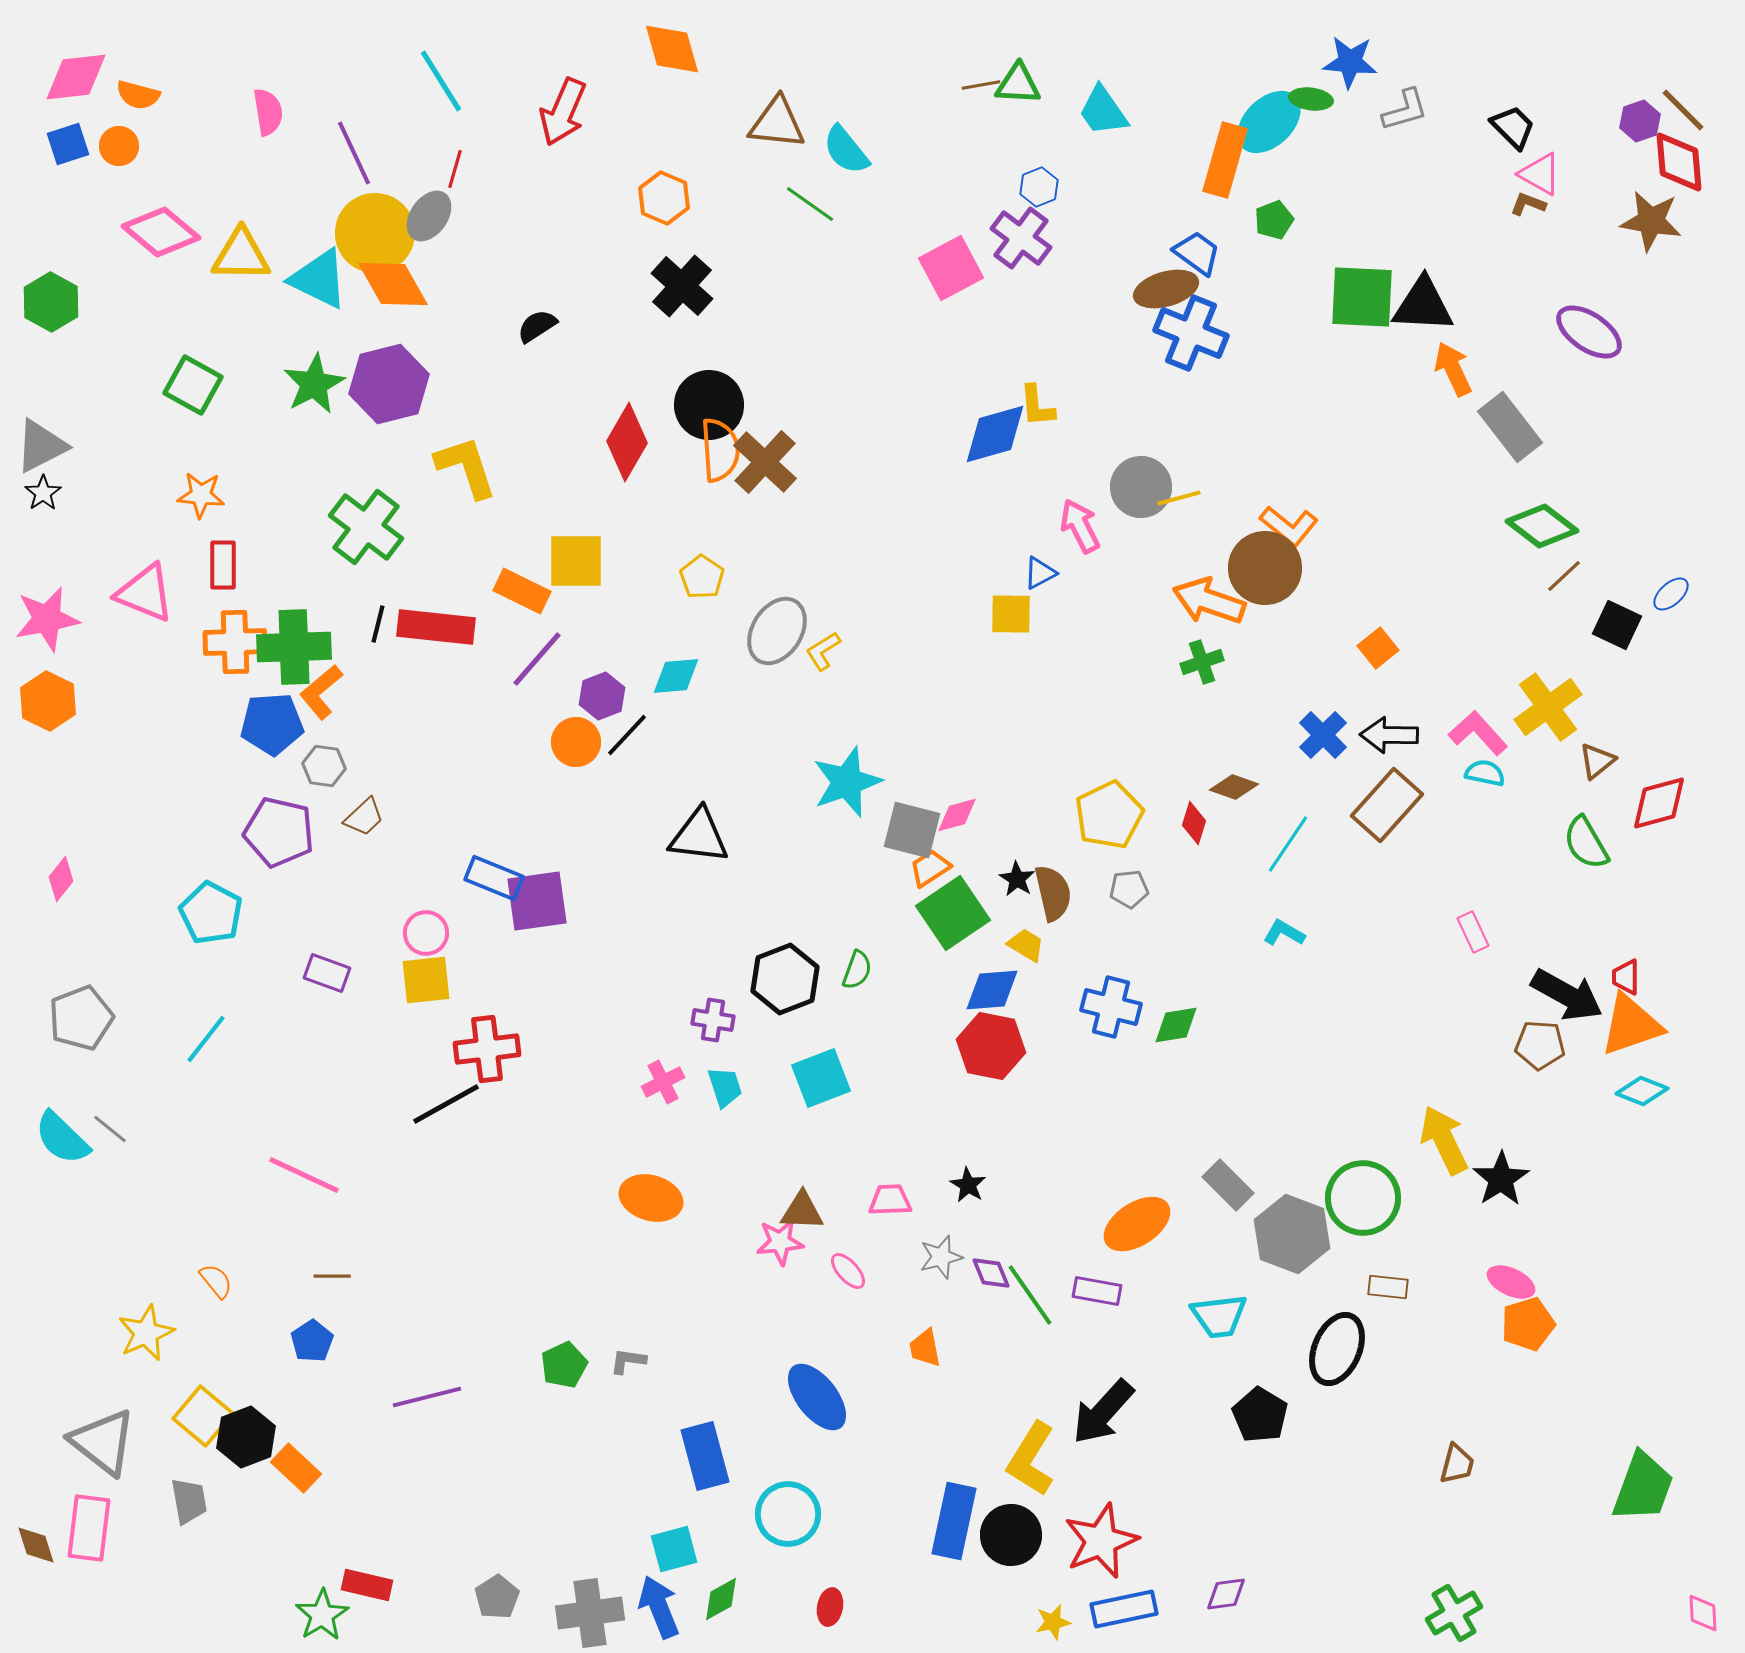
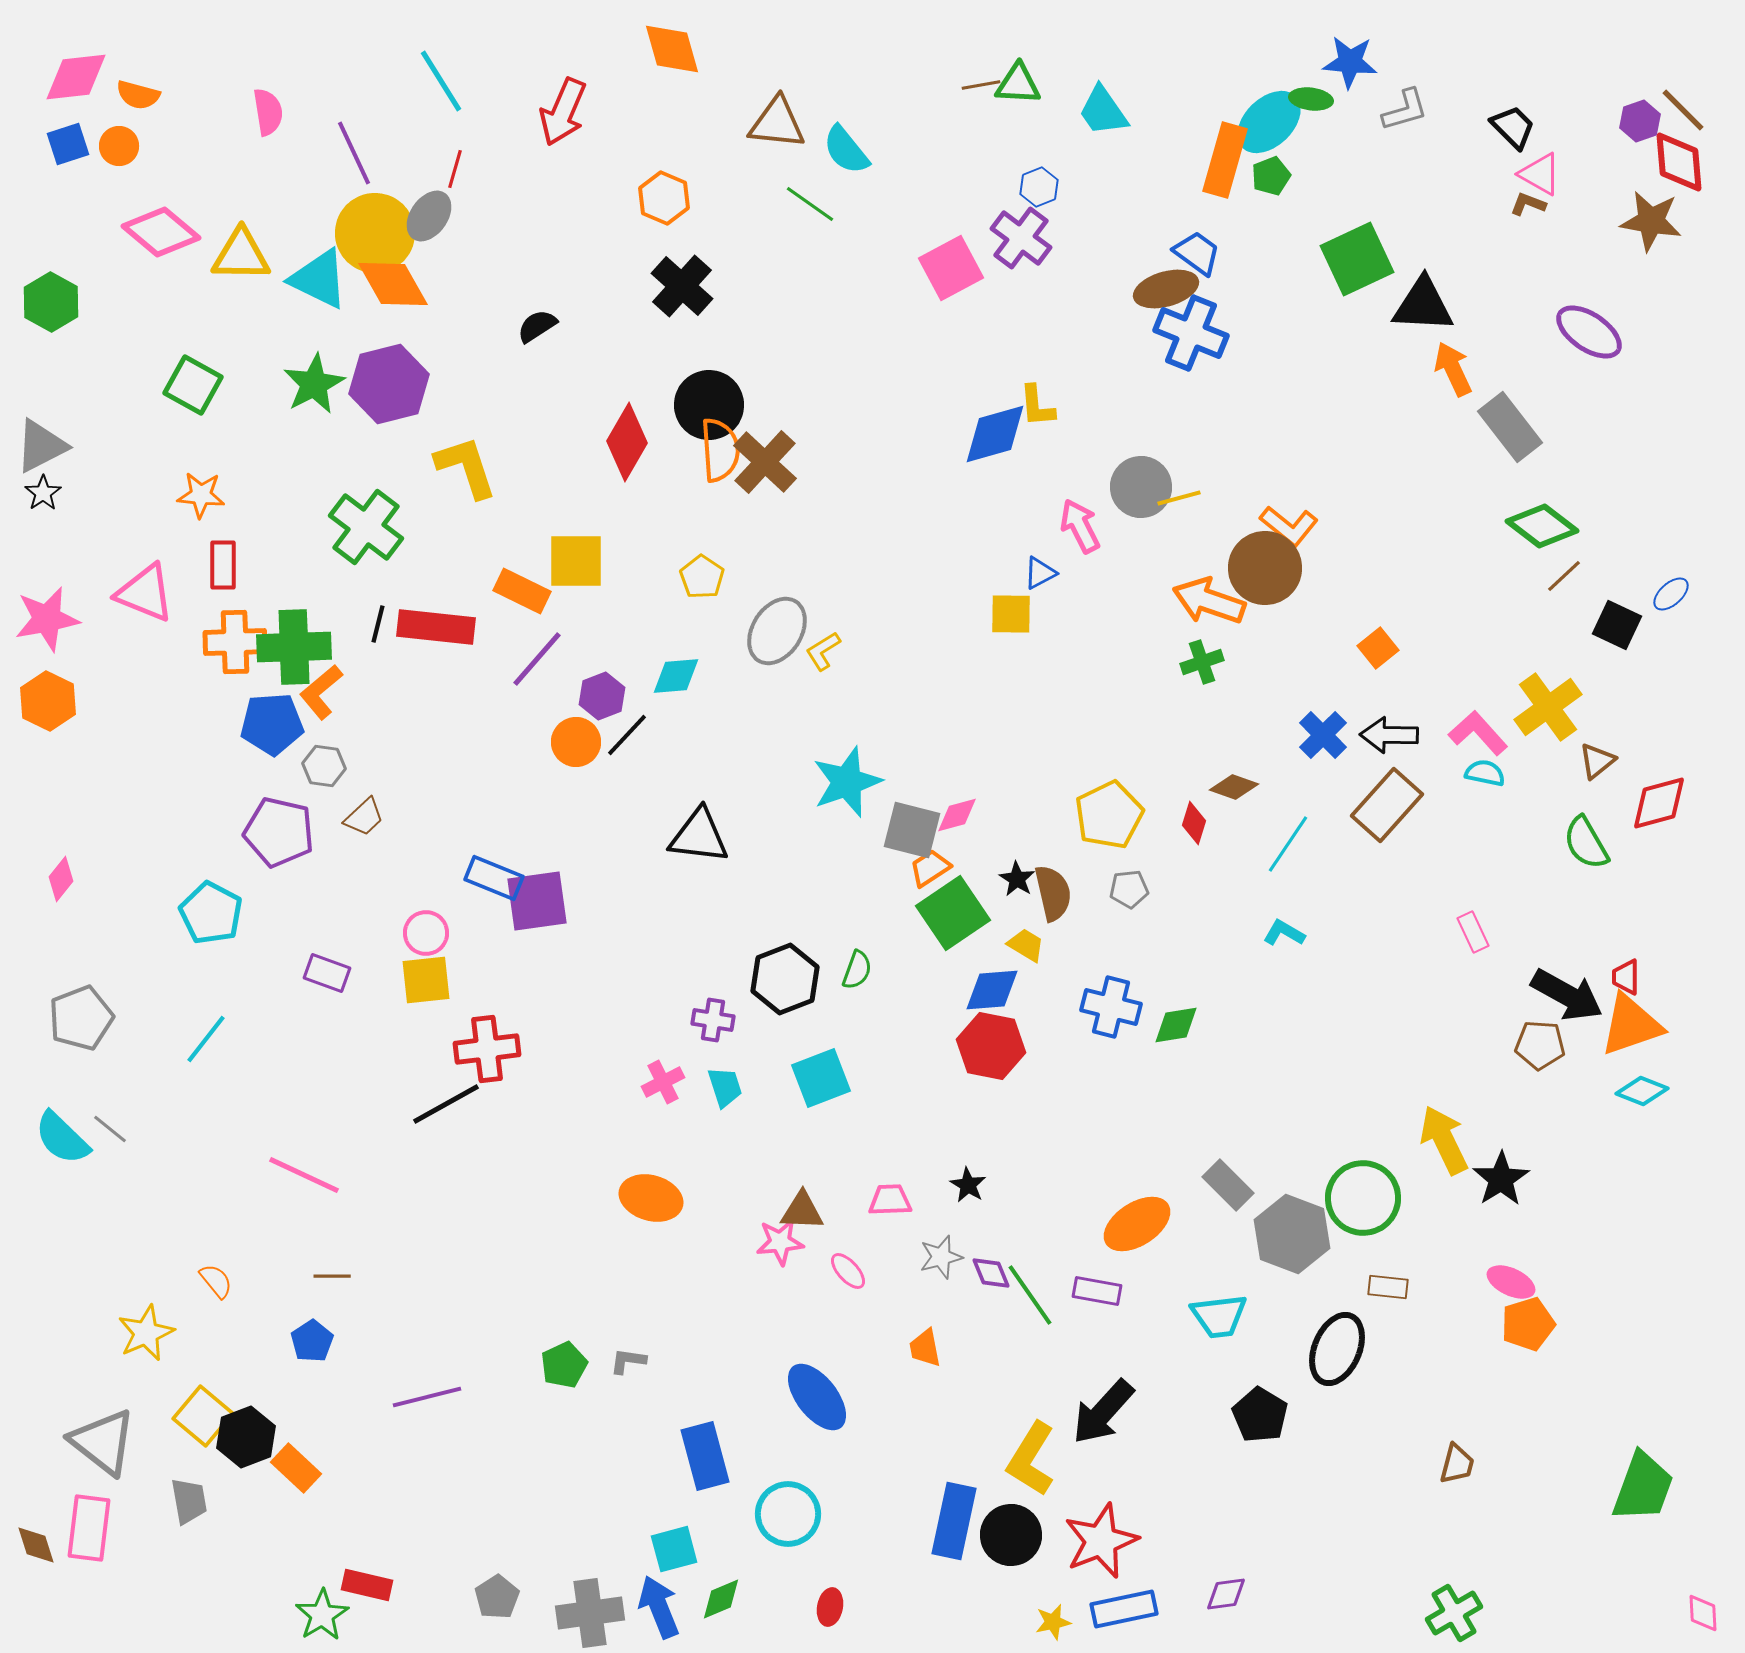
green pentagon at (1274, 220): moved 3 px left, 44 px up
green square at (1362, 297): moved 5 px left, 38 px up; rotated 28 degrees counterclockwise
green diamond at (721, 1599): rotated 6 degrees clockwise
